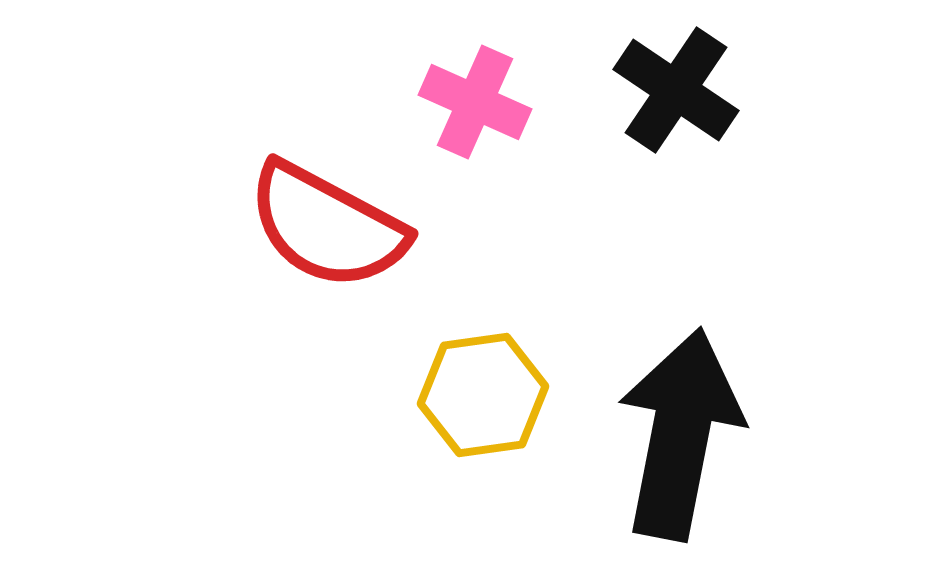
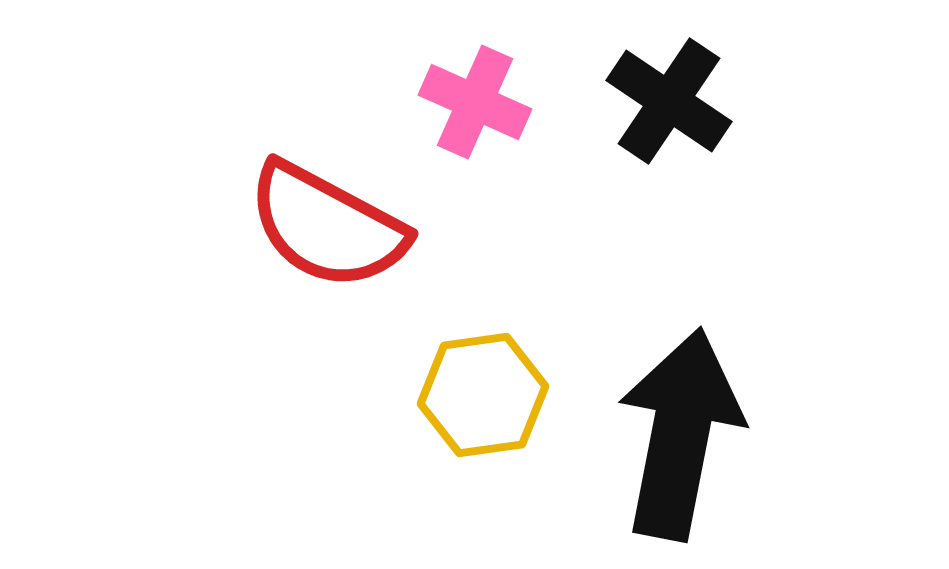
black cross: moved 7 px left, 11 px down
